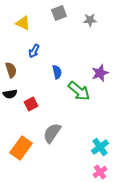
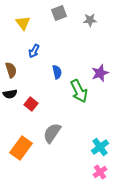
yellow triangle: rotated 28 degrees clockwise
green arrow: rotated 25 degrees clockwise
red square: rotated 24 degrees counterclockwise
